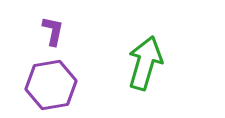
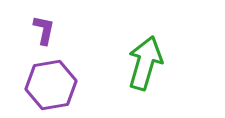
purple L-shape: moved 9 px left, 1 px up
